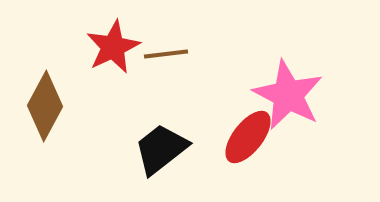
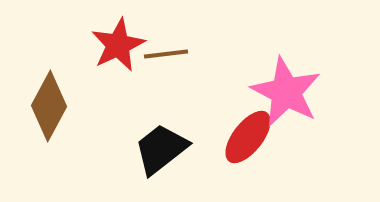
red star: moved 5 px right, 2 px up
pink star: moved 2 px left, 3 px up
brown diamond: moved 4 px right
